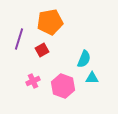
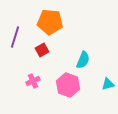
orange pentagon: rotated 15 degrees clockwise
purple line: moved 4 px left, 2 px up
cyan semicircle: moved 1 px left, 1 px down
cyan triangle: moved 16 px right, 6 px down; rotated 16 degrees counterclockwise
pink hexagon: moved 5 px right, 1 px up
